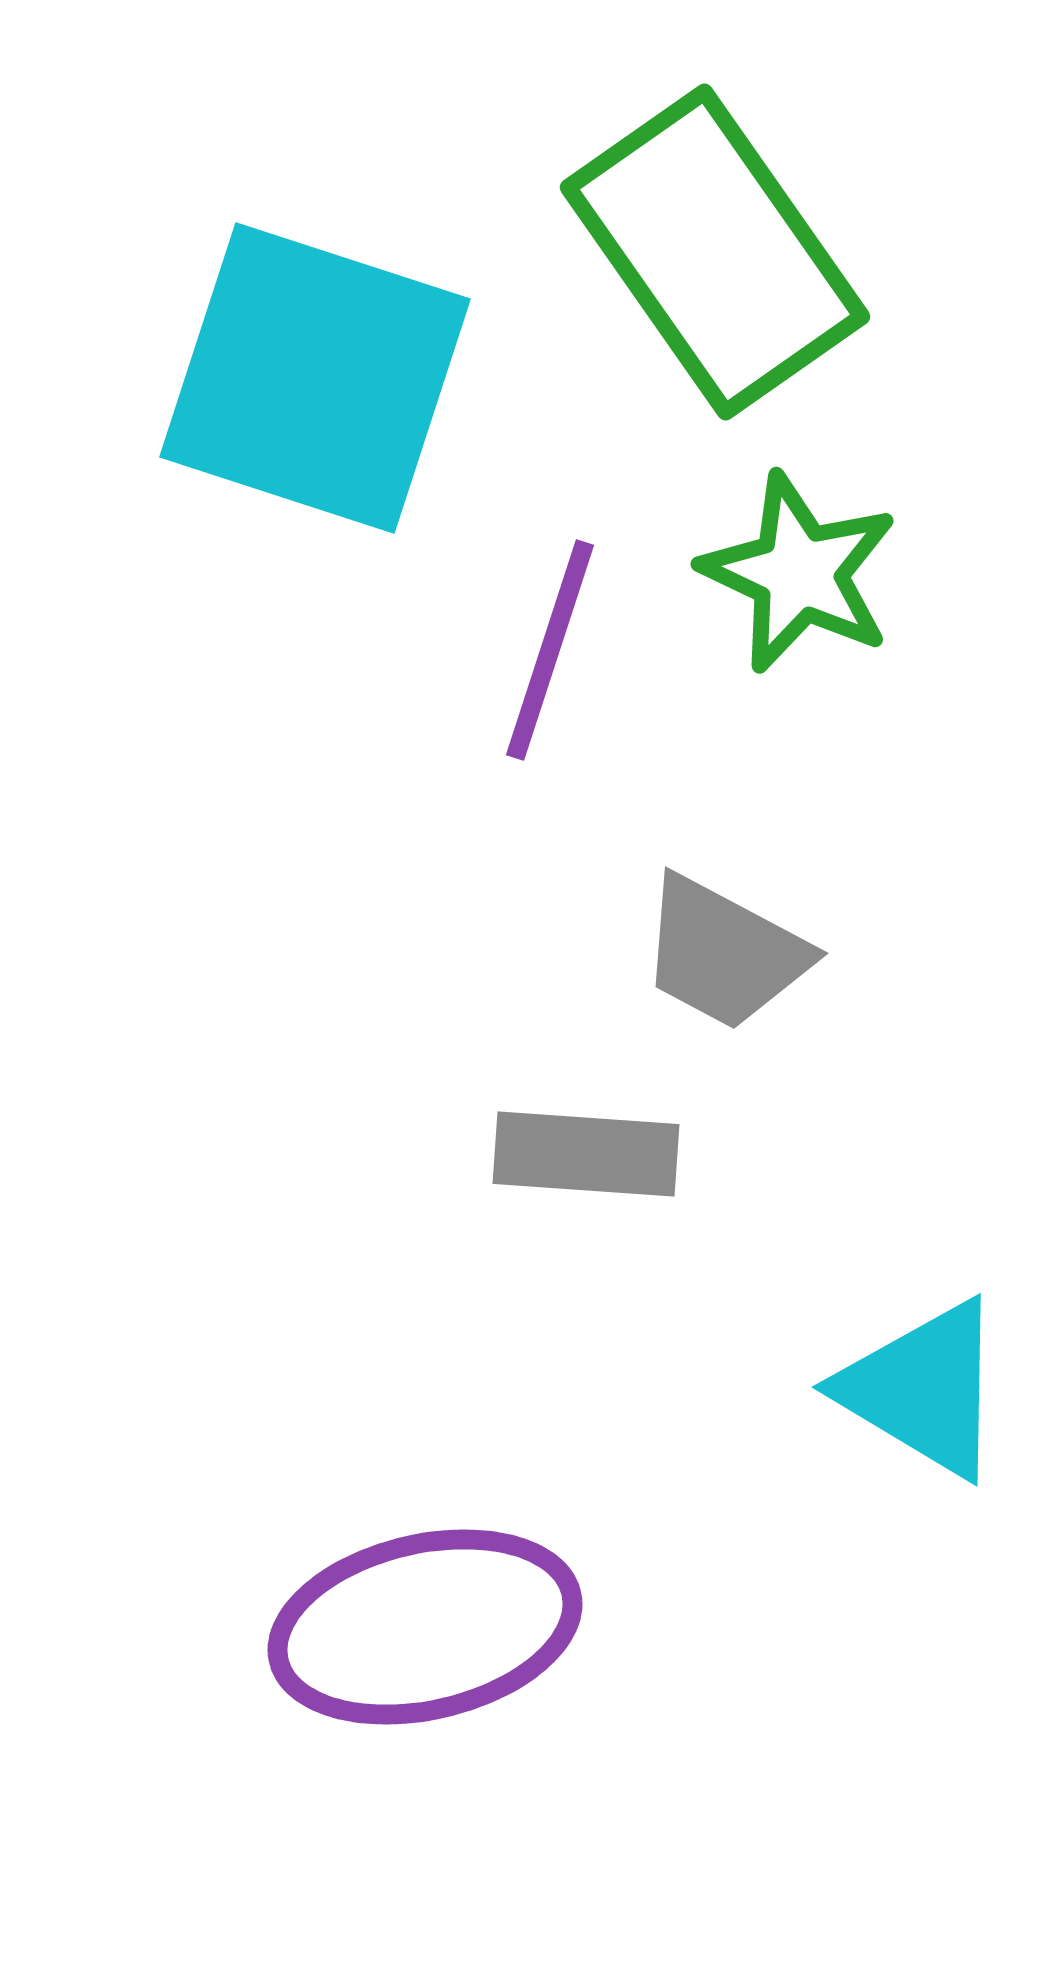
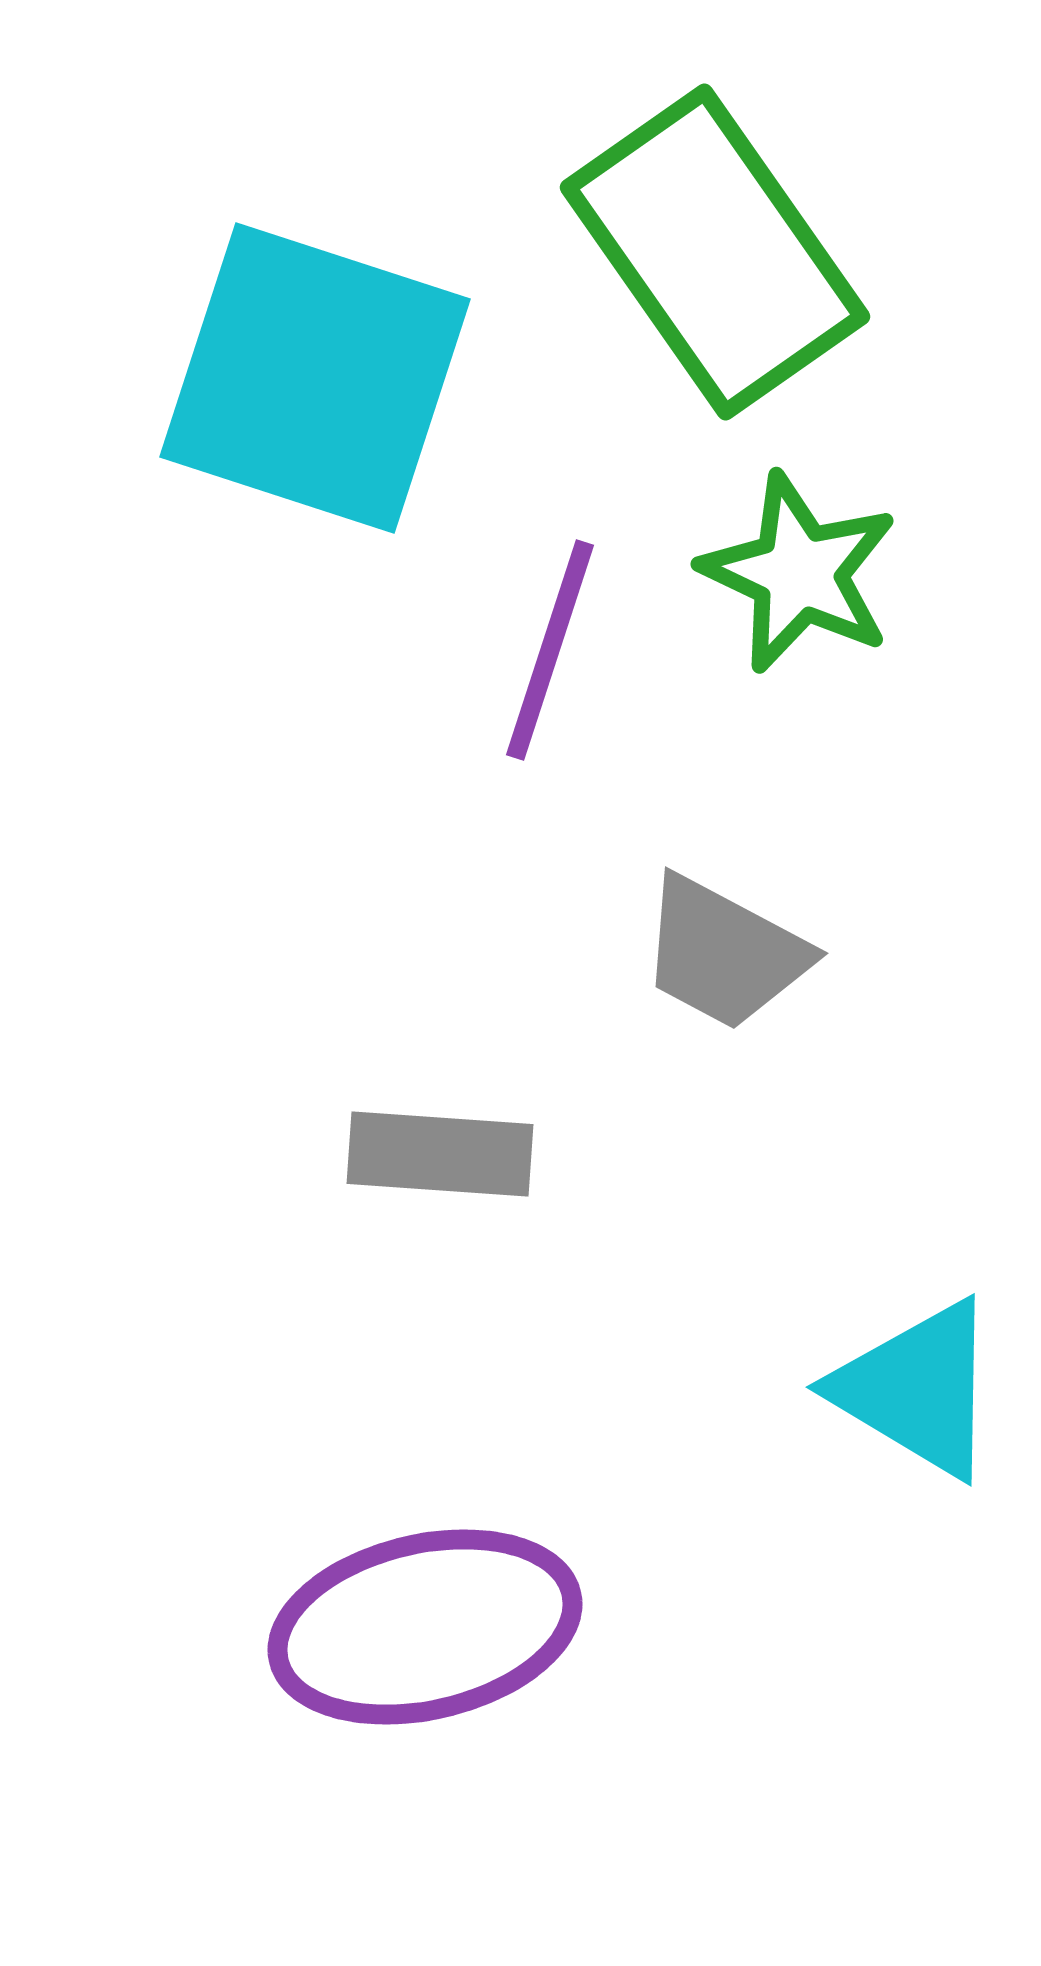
gray rectangle: moved 146 px left
cyan triangle: moved 6 px left
